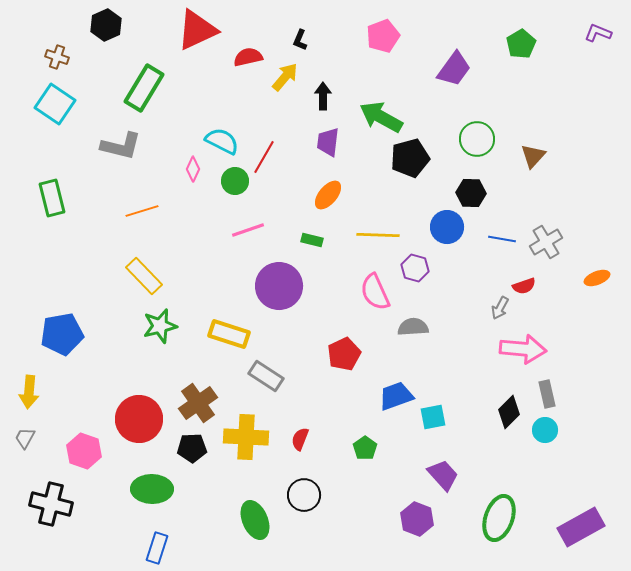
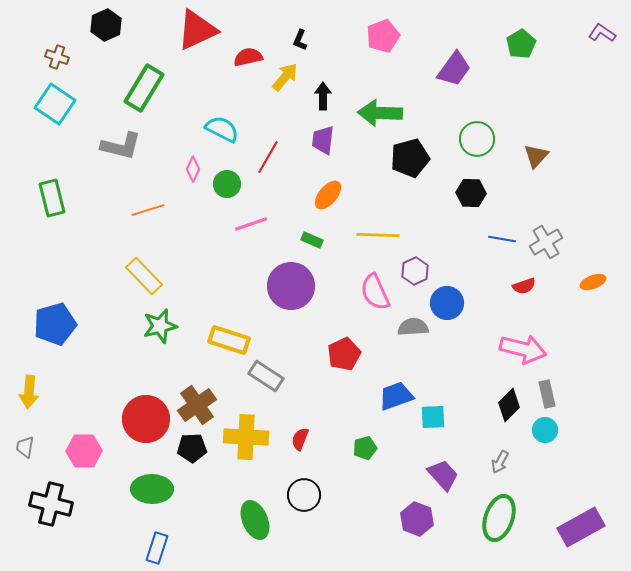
purple L-shape at (598, 33): moved 4 px right; rotated 12 degrees clockwise
green arrow at (381, 117): moved 1 px left, 4 px up; rotated 27 degrees counterclockwise
cyan semicircle at (222, 141): moved 12 px up
purple trapezoid at (328, 142): moved 5 px left, 2 px up
brown triangle at (533, 156): moved 3 px right
red line at (264, 157): moved 4 px right
green circle at (235, 181): moved 8 px left, 3 px down
orange line at (142, 211): moved 6 px right, 1 px up
blue circle at (447, 227): moved 76 px down
pink line at (248, 230): moved 3 px right, 6 px up
green rectangle at (312, 240): rotated 10 degrees clockwise
purple hexagon at (415, 268): moved 3 px down; rotated 20 degrees clockwise
orange ellipse at (597, 278): moved 4 px left, 4 px down
purple circle at (279, 286): moved 12 px right
gray arrow at (500, 308): moved 154 px down
blue pentagon at (62, 334): moved 7 px left, 10 px up; rotated 6 degrees counterclockwise
yellow rectangle at (229, 334): moved 6 px down
pink arrow at (523, 349): rotated 9 degrees clockwise
brown cross at (198, 403): moved 1 px left, 2 px down
black diamond at (509, 412): moved 7 px up
cyan square at (433, 417): rotated 8 degrees clockwise
red circle at (139, 419): moved 7 px right
gray trapezoid at (25, 438): moved 9 px down; rotated 20 degrees counterclockwise
green pentagon at (365, 448): rotated 20 degrees clockwise
pink hexagon at (84, 451): rotated 20 degrees counterclockwise
